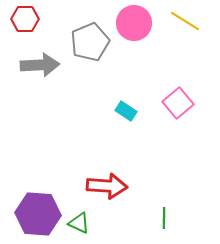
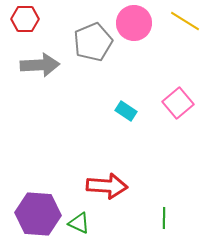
gray pentagon: moved 3 px right
